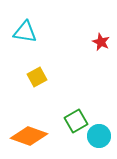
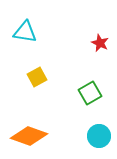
red star: moved 1 px left, 1 px down
green square: moved 14 px right, 28 px up
